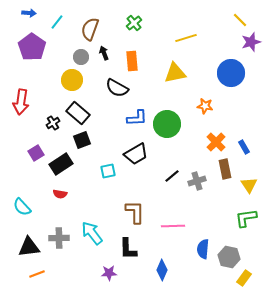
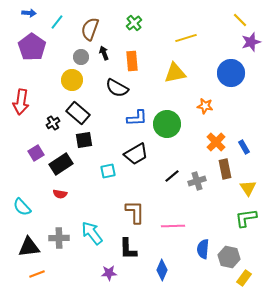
black square at (82, 140): moved 2 px right; rotated 12 degrees clockwise
yellow triangle at (249, 185): moved 1 px left, 3 px down
